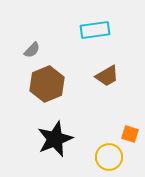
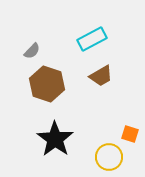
cyan rectangle: moved 3 px left, 9 px down; rotated 20 degrees counterclockwise
gray semicircle: moved 1 px down
brown trapezoid: moved 6 px left
brown hexagon: rotated 20 degrees counterclockwise
black star: rotated 15 degrees counterclockwise
